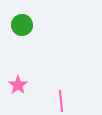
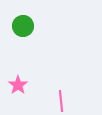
green circle: moved 1 px right, 1 px down
